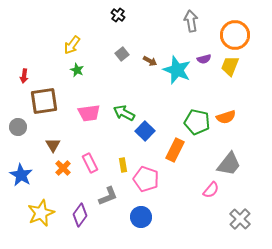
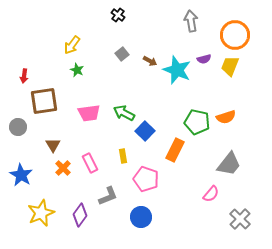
yellow rectangle: moved 9 px up
pink semicircle: moved 4 px down
